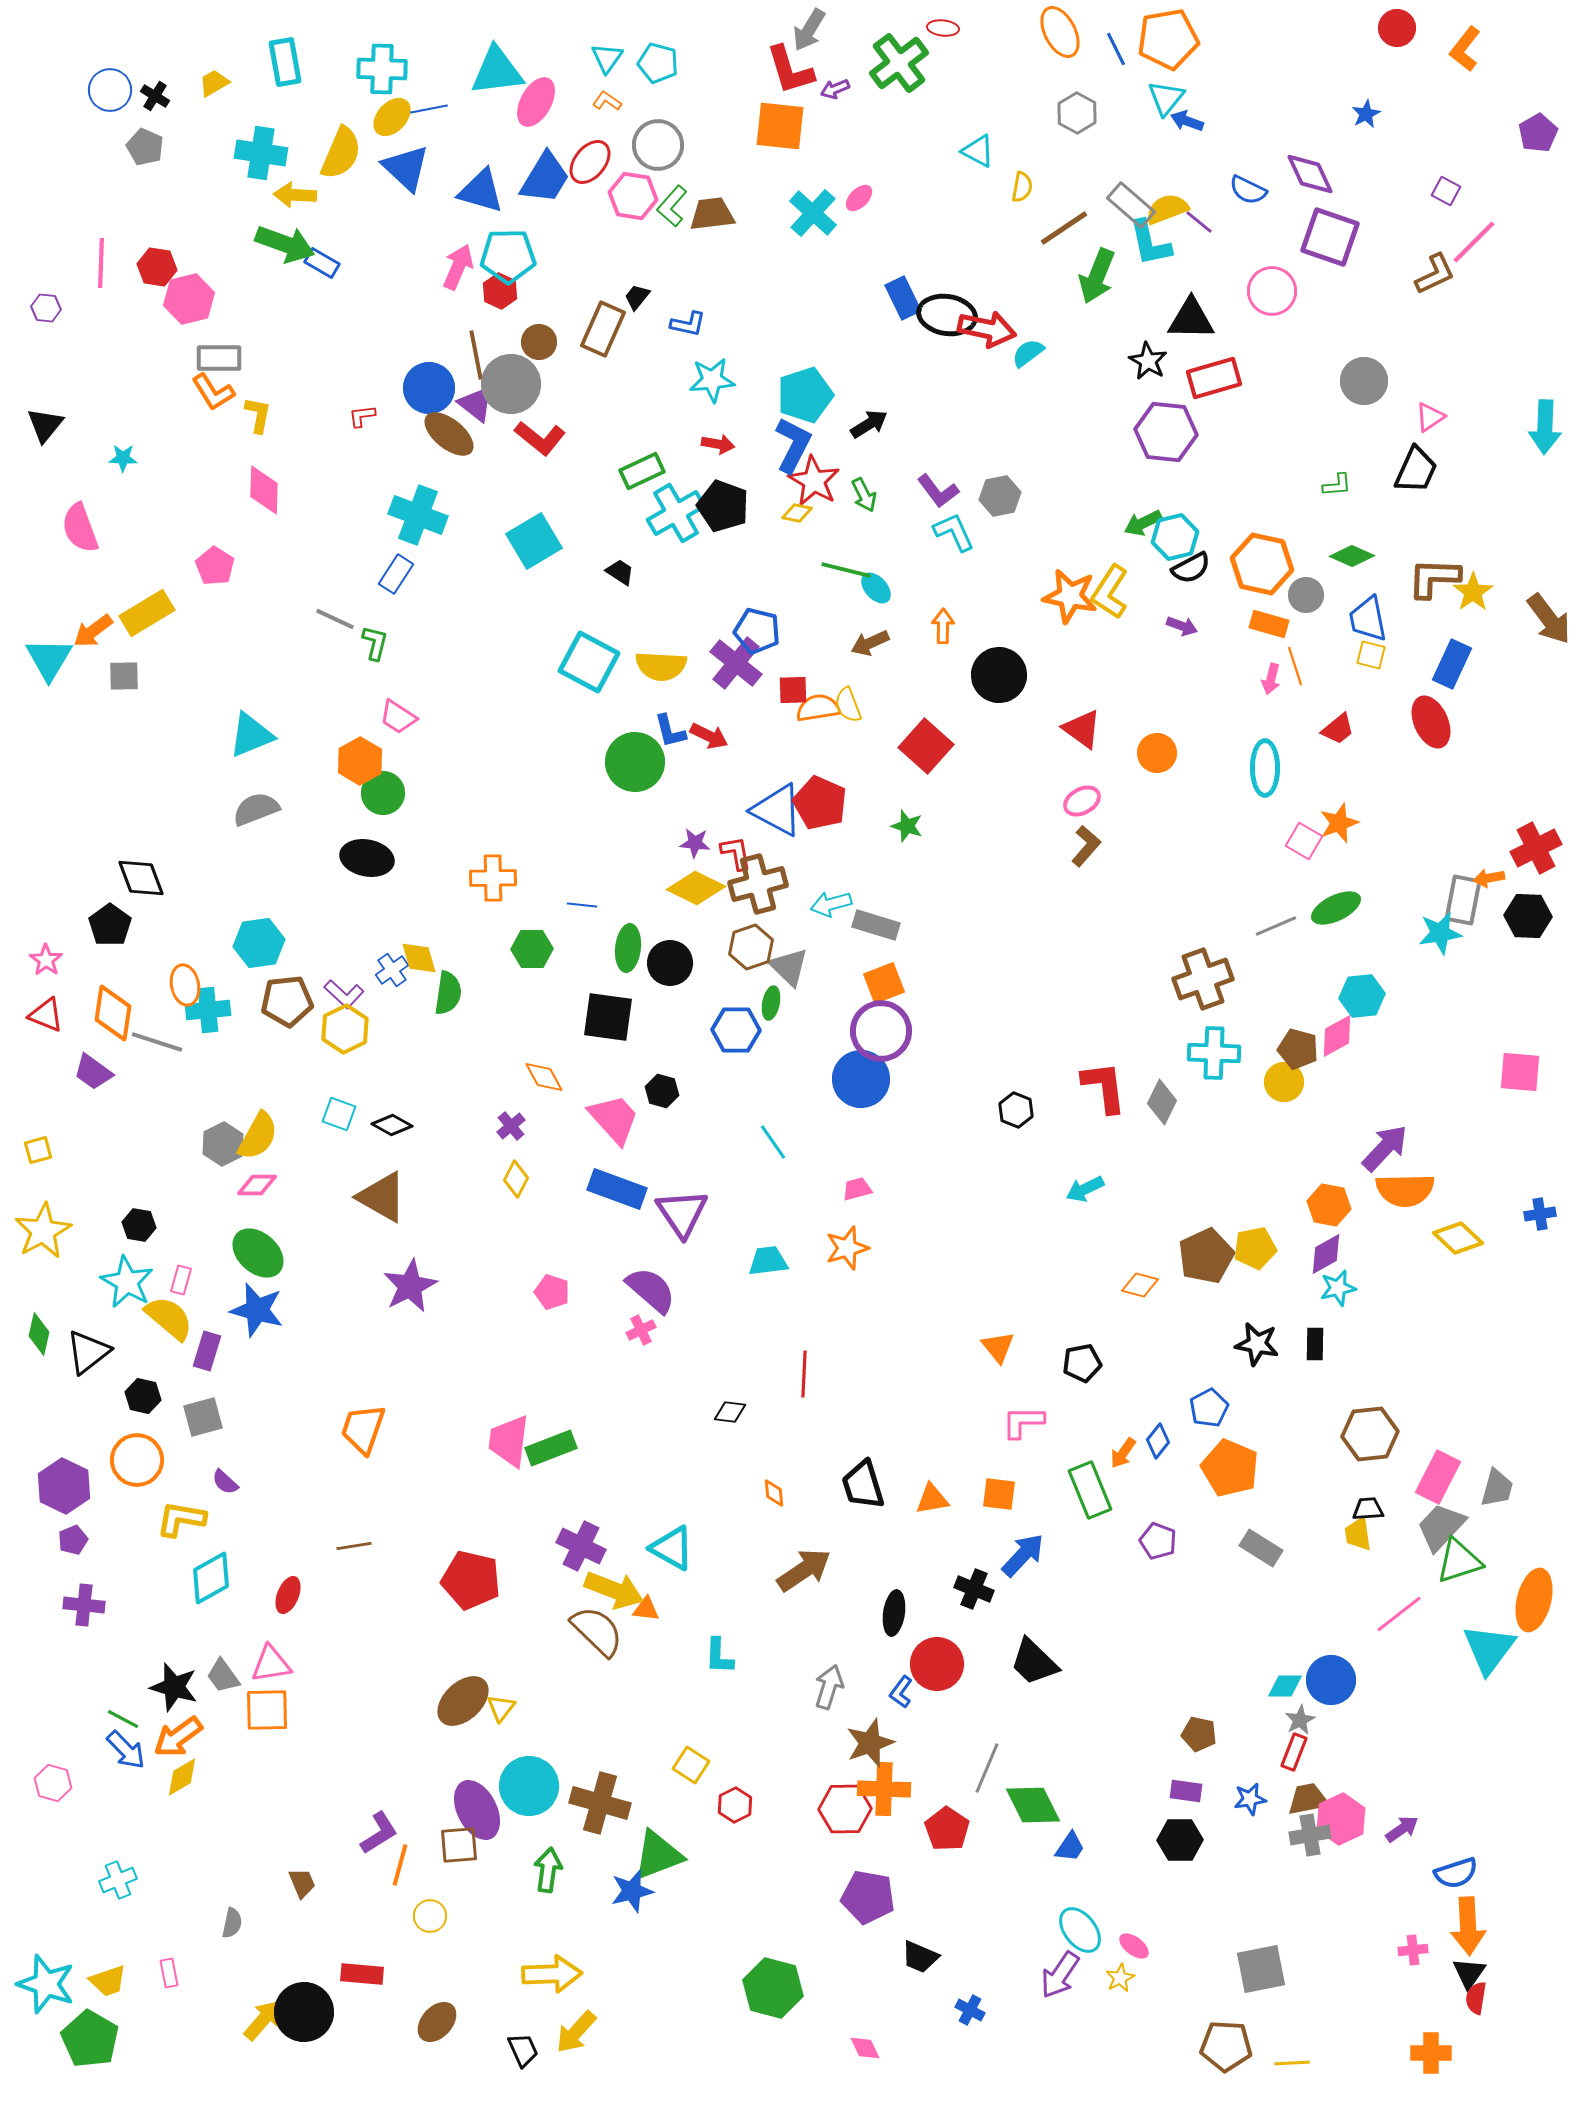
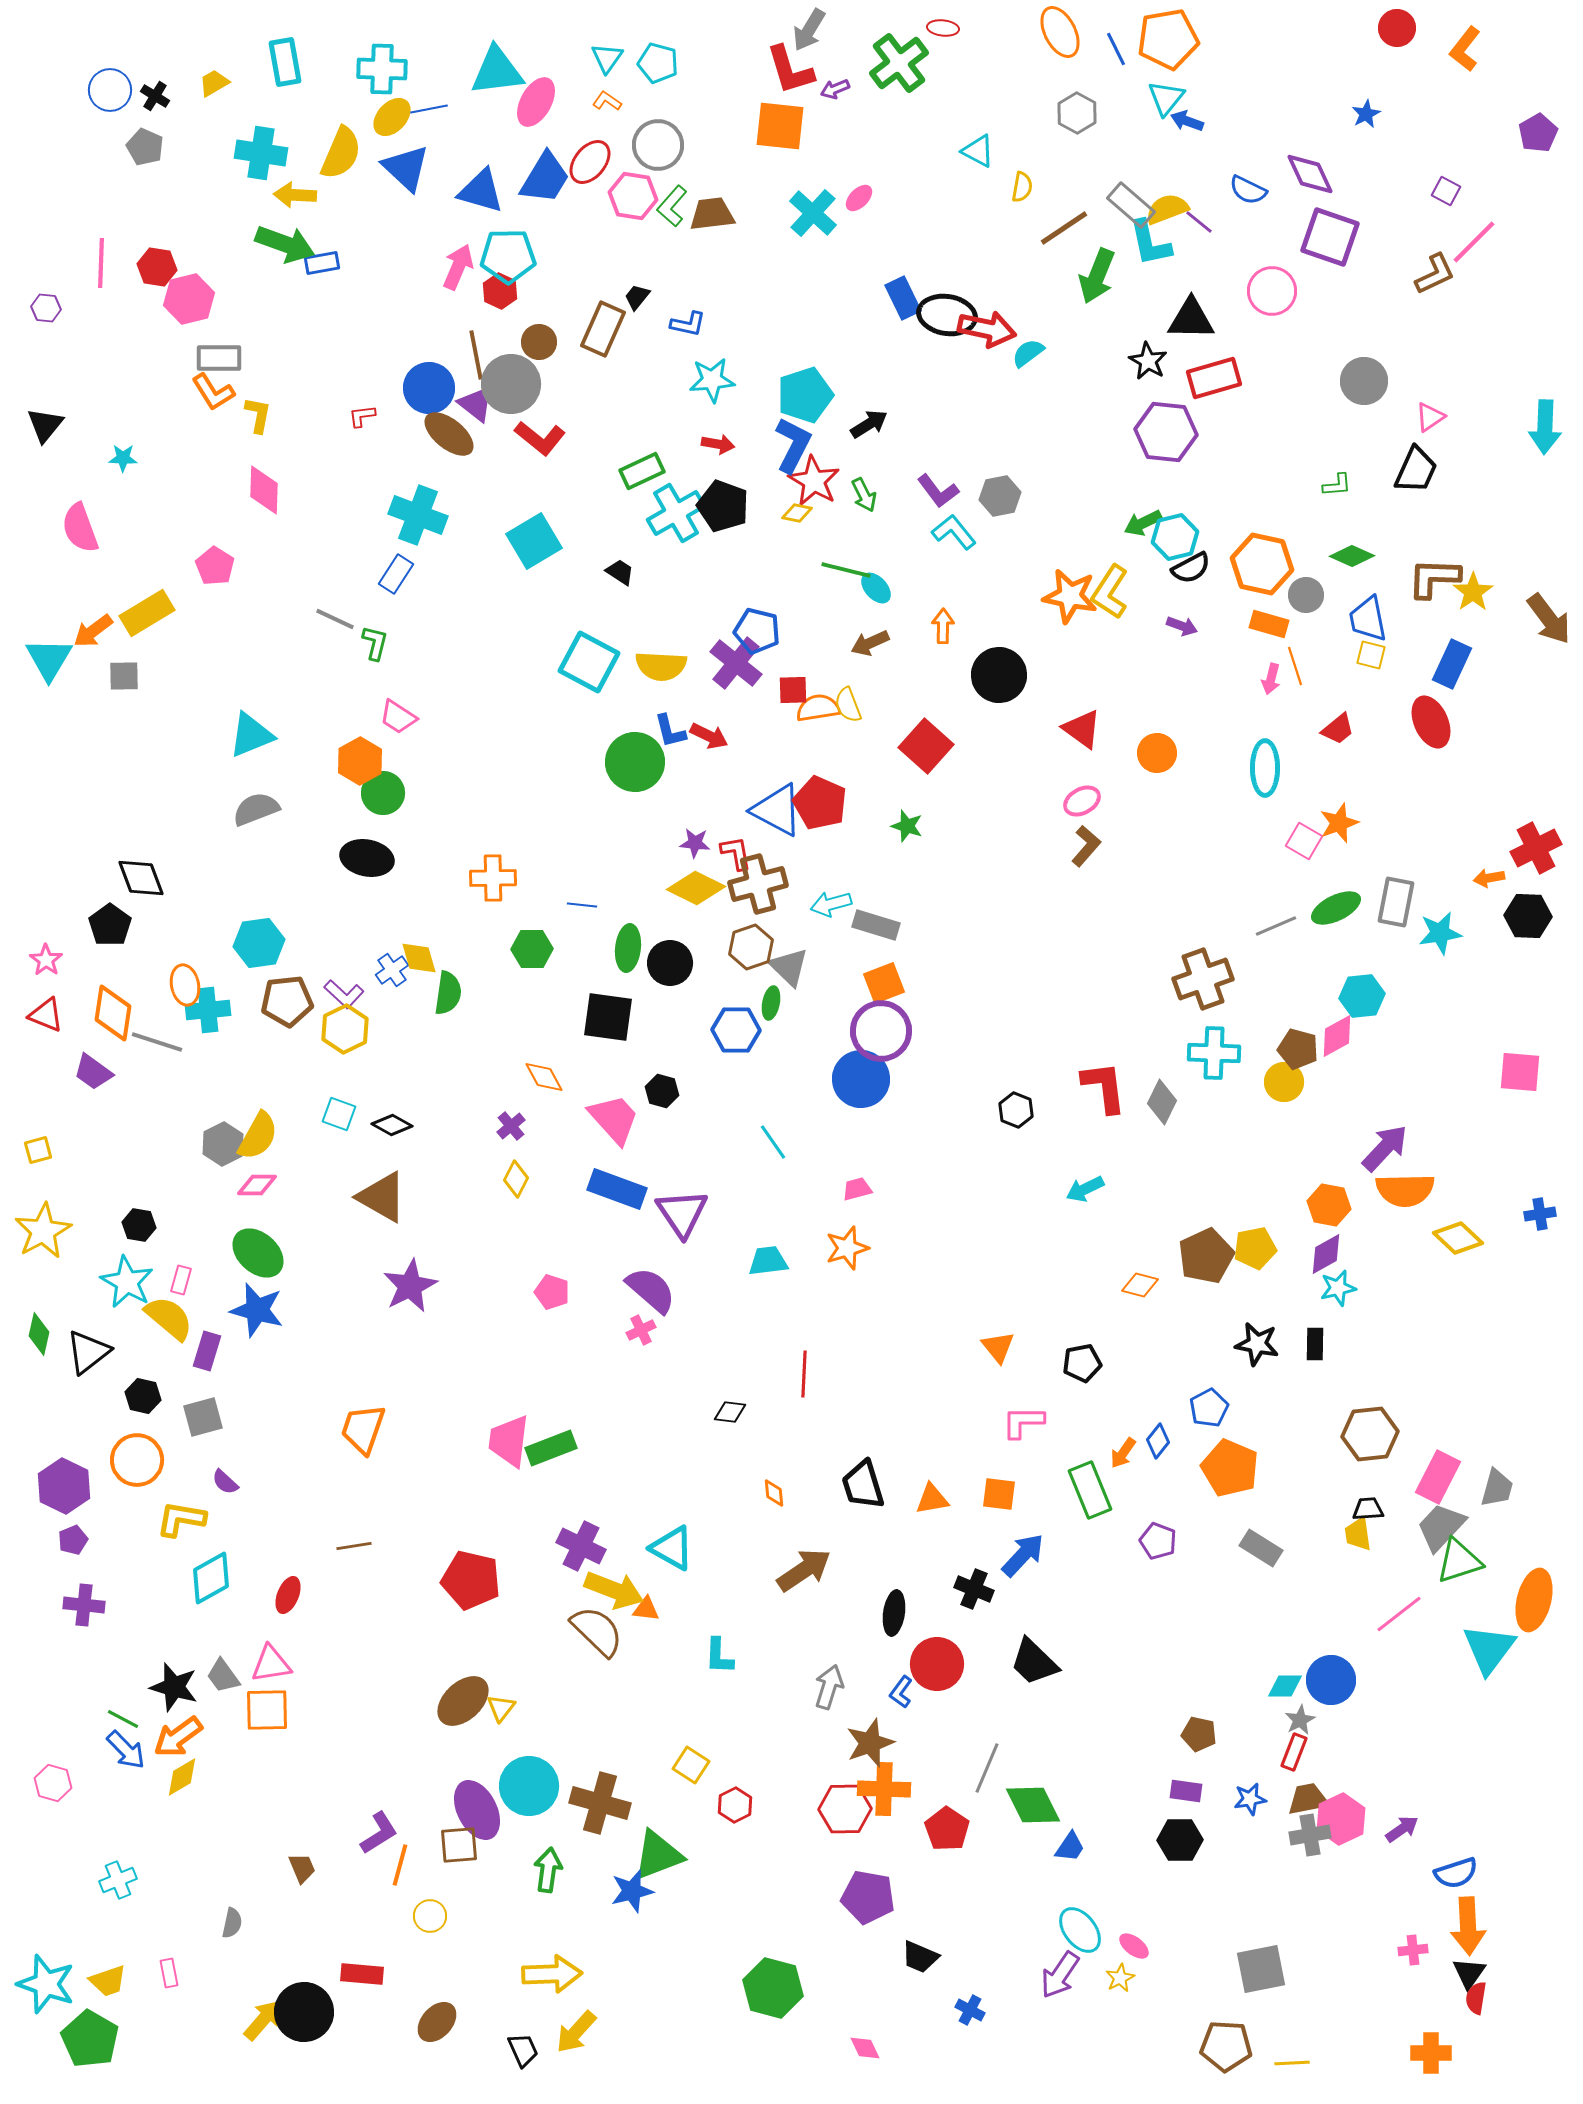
blue rectangle at (322, 263): rotated 40 degrees counterclockwise
cyan L-shape at (954, 532): rotated 15 degrees counterclockwise
gray rectangle at (1463, 900): moved 67 px left, 2 px down
brown trapezoid at (302, 1883): moved 15 px up
